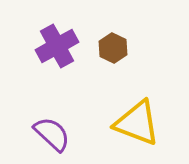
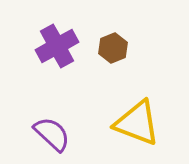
brown hexagon: rotated 12 degrees clockwise
